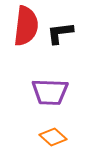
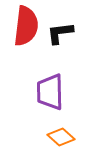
purple trapezoid: rotated 87 degrees clockwise
orange diamond: moved 8 px right
